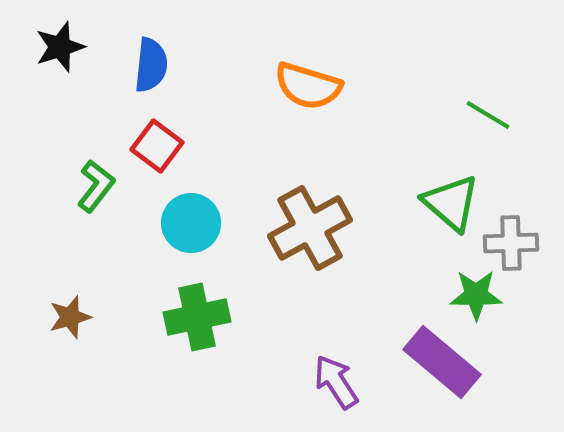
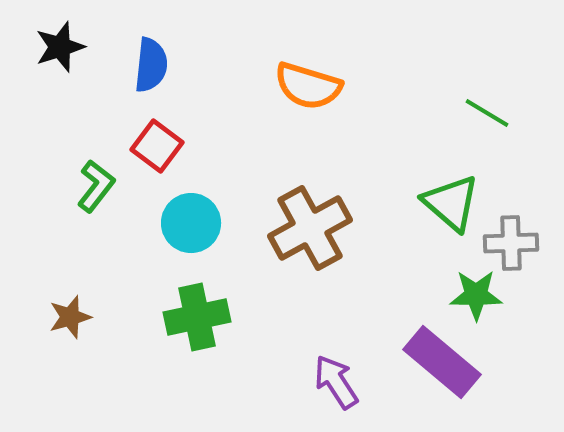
green line: moved 1 px left, 2 px up
